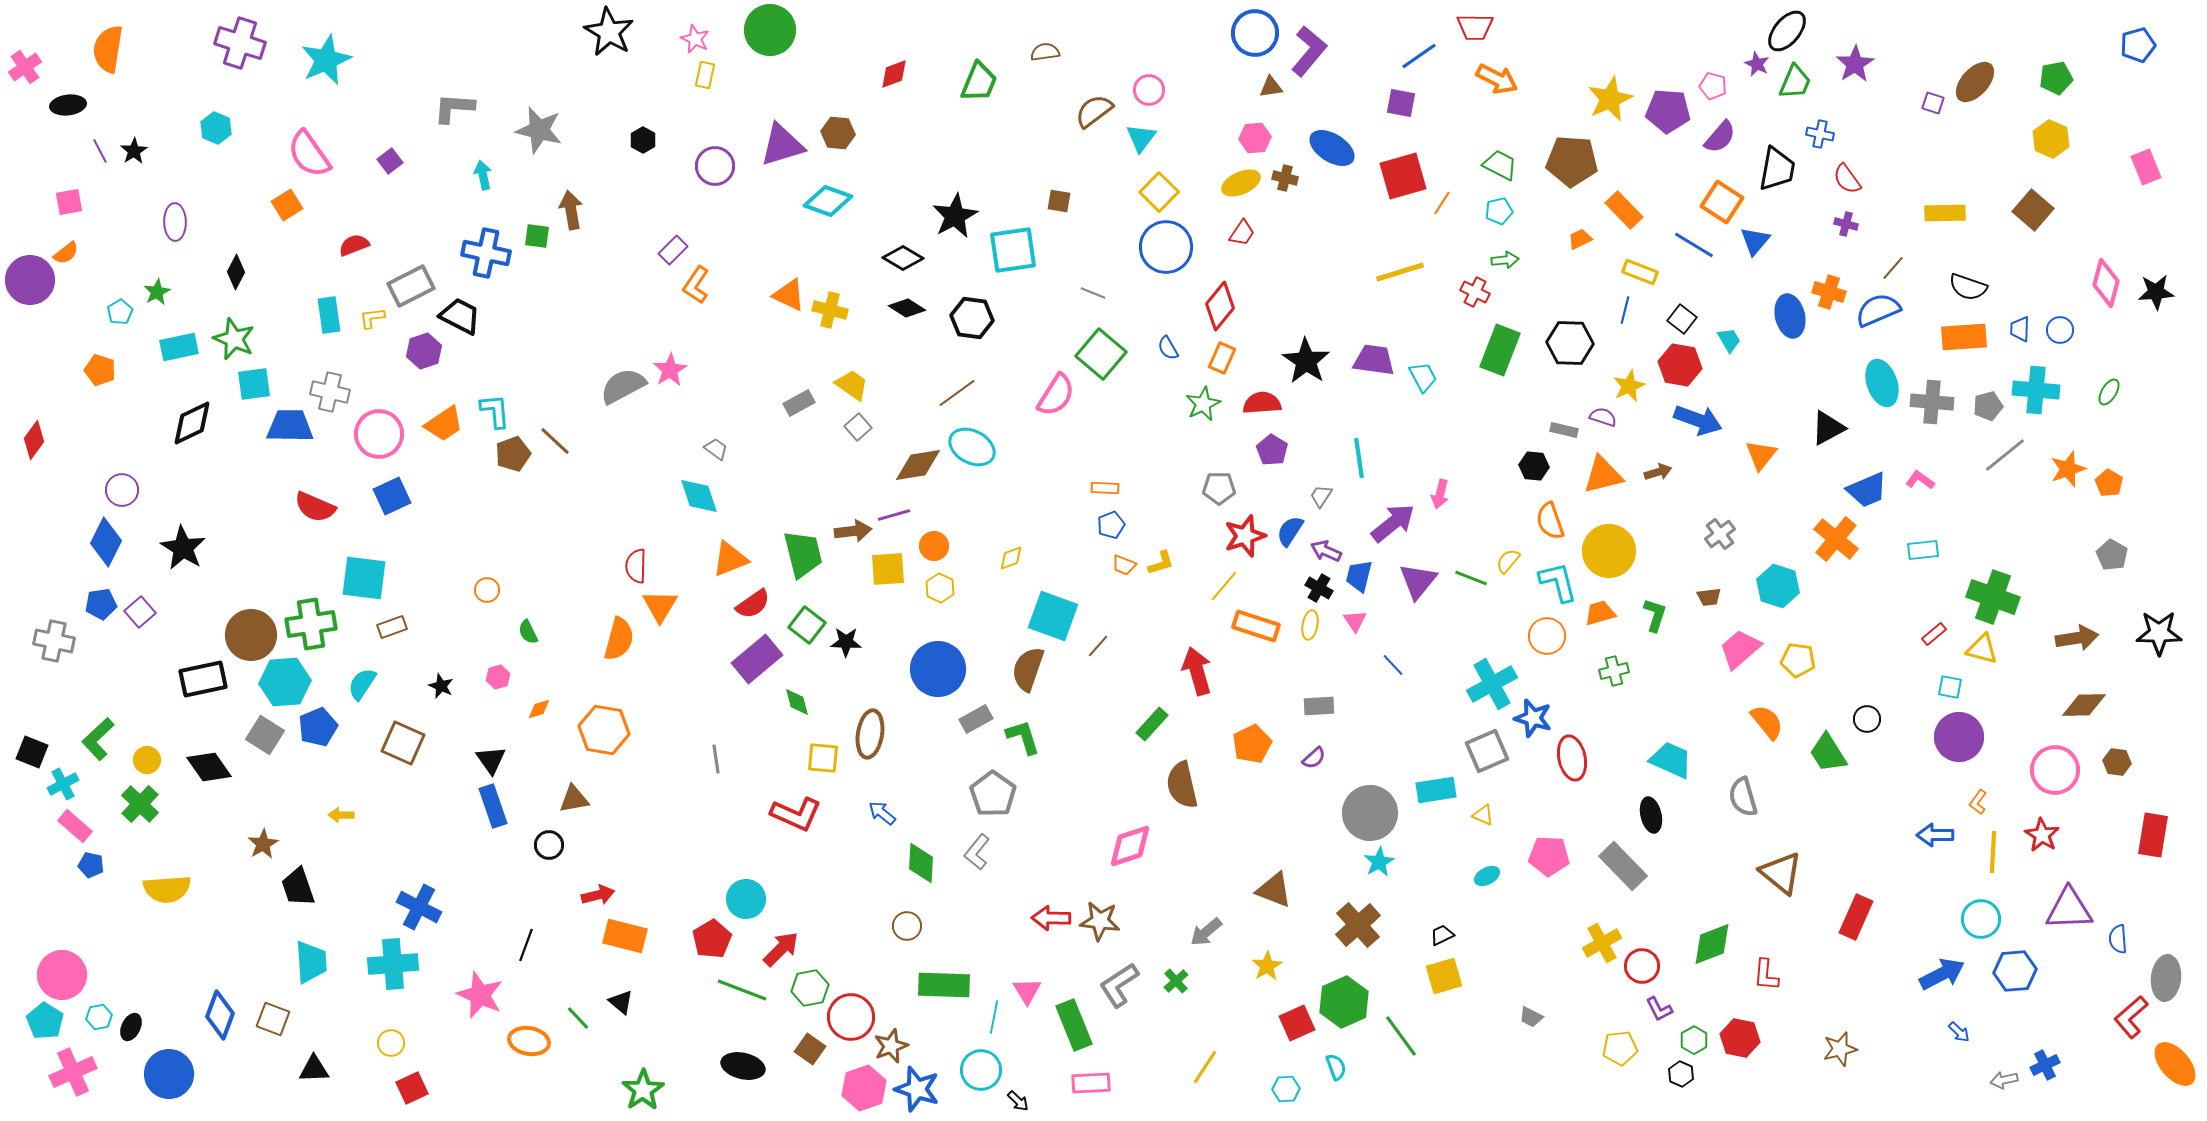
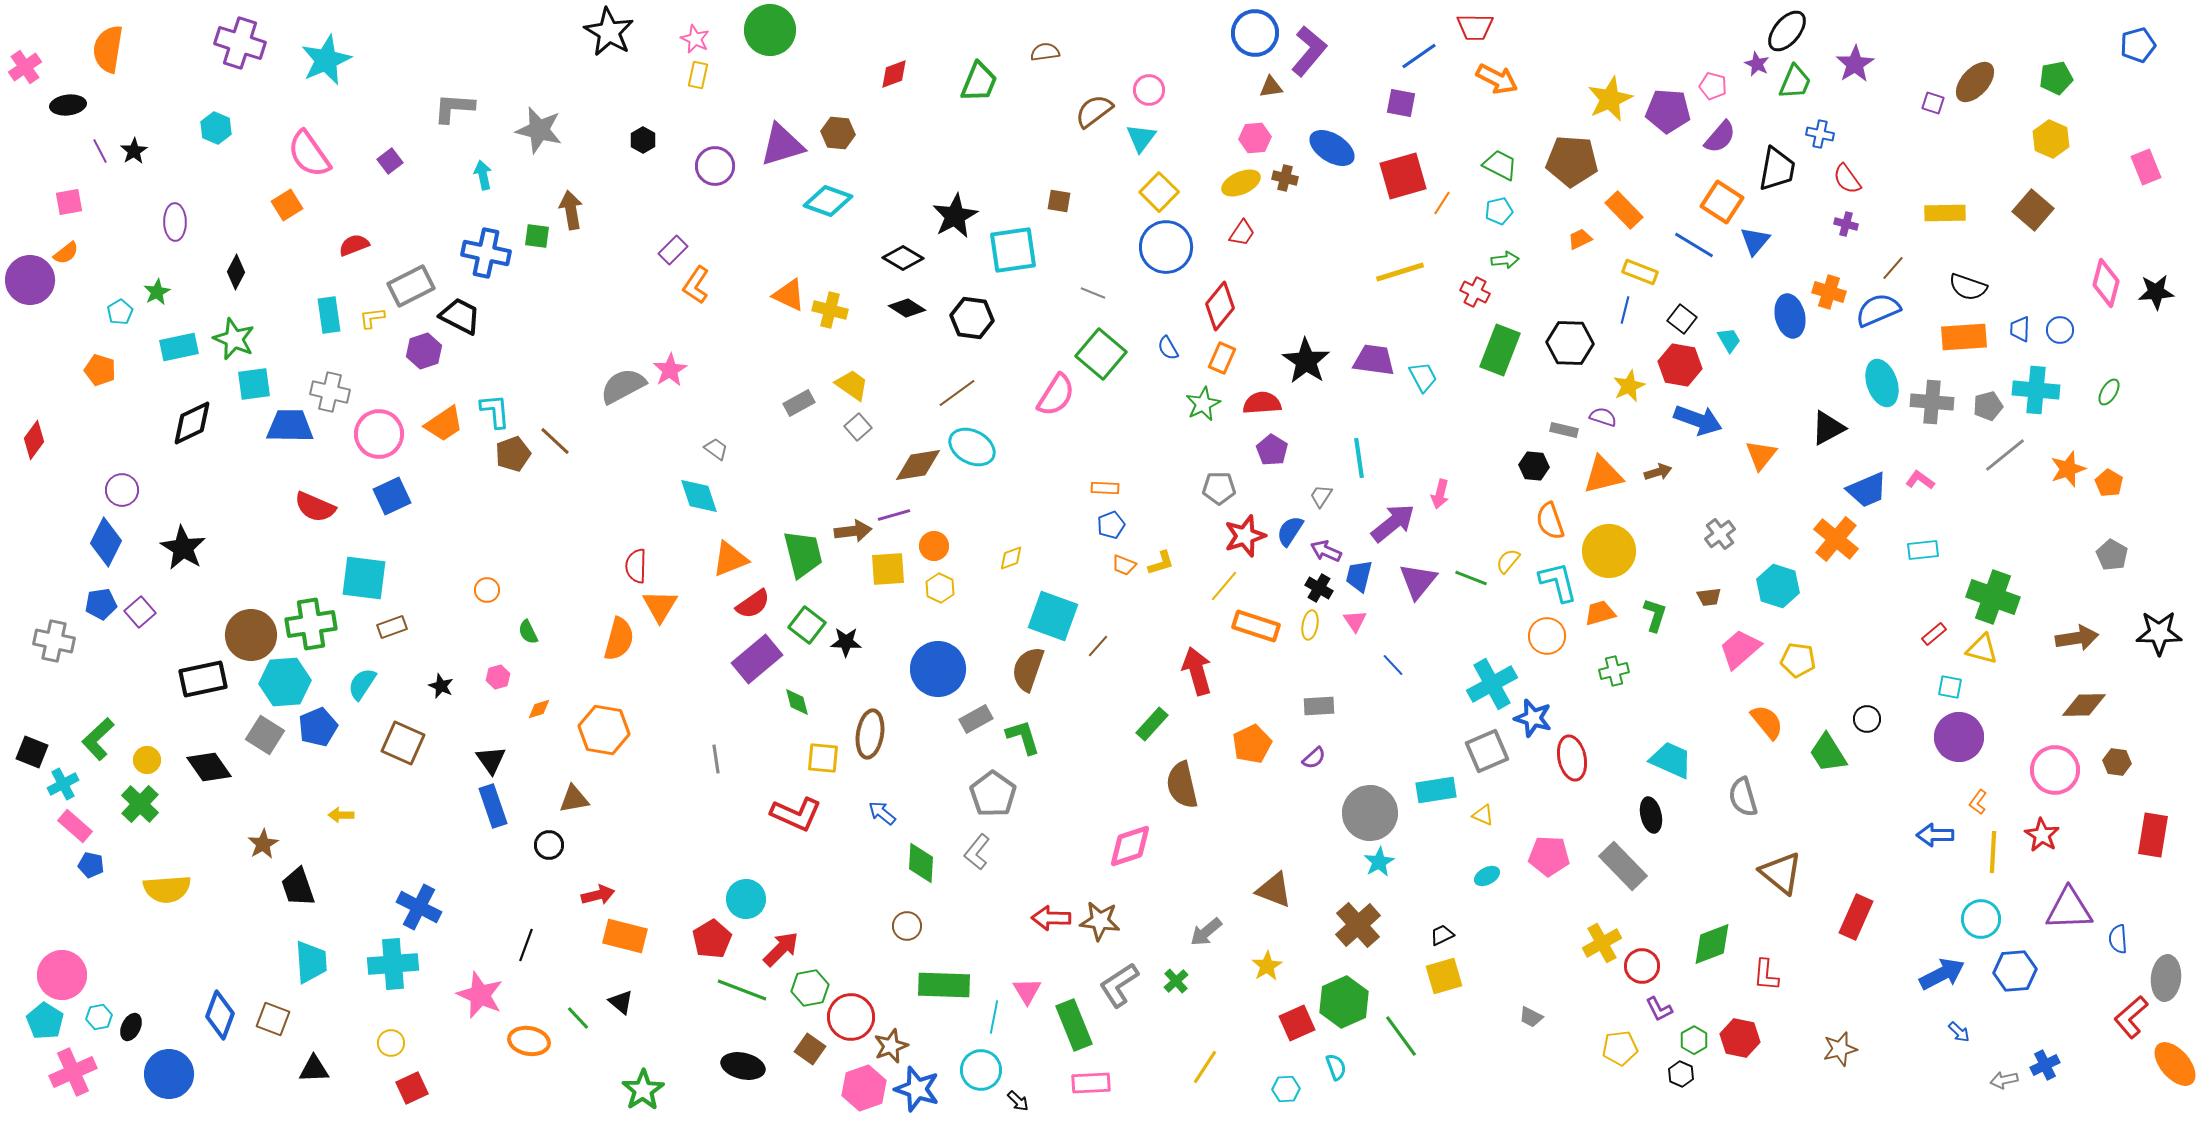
yellow rectangle at (705, 75): moved 7 px left
